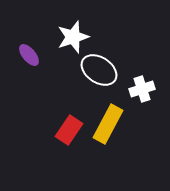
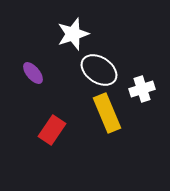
white star: moved 3 px up
purple ellipse: moved 4 px right, 18 px down
yellow rectangle: moved 1 px left, 11 px up; rotated 51 degrees counterclockwise
red rectangle: moved 17 px left
